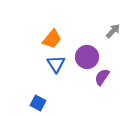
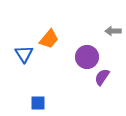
gray arrow: rotated 133 degrees counterclockwise
orange trapezoid: moved 3 px left
blue triangle: moved 32 px left, 10 px up
blue square: rotated 28 degrees counterclockwise
